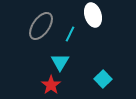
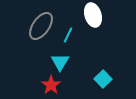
cyan line: moved 2 px left, 1 px down
